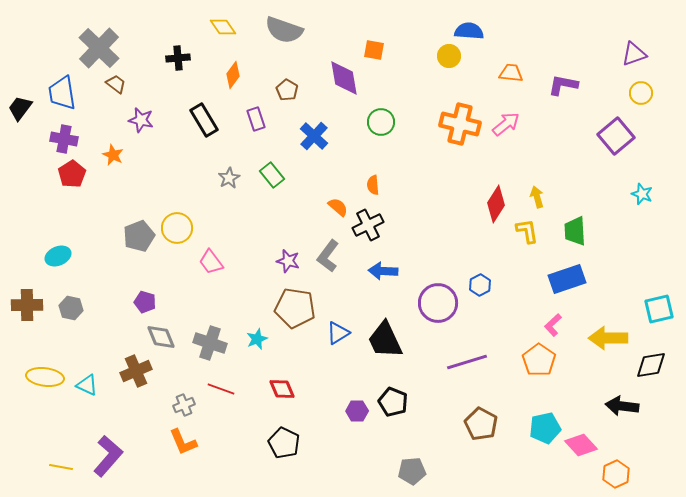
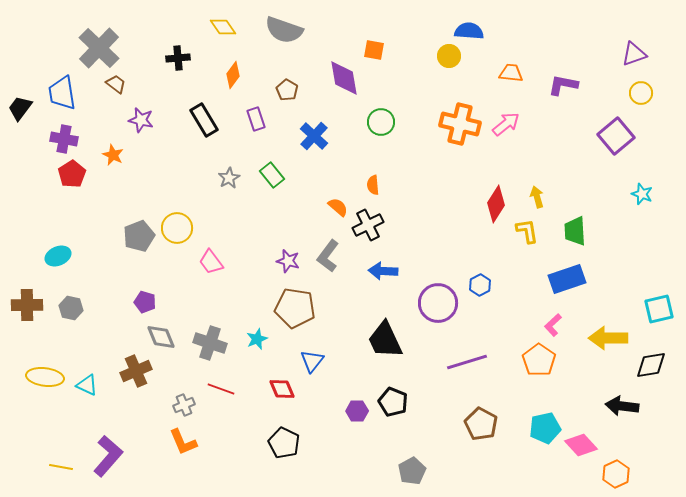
blue triangle at (338, 333): moved 26 px left, 28 px down; rotated 20 degrees counterclockwise
gray pentagon at (412, 471): rotated 24 degrees counterclockwise
